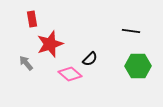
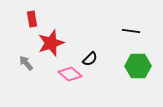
red star: moved 1 px right, 1 px up
